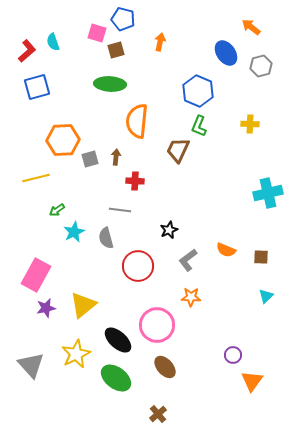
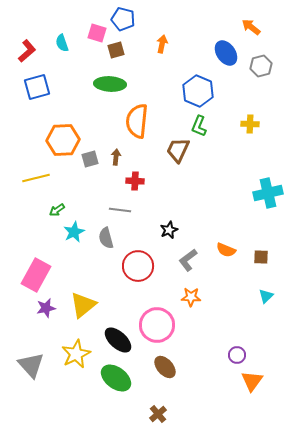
cyan semicircle at (53, 42): moved 9 px right, 1 px down
orange arrow at (160, 42): moved 2 px right, 2 px down
purple circle at (233, 355): moved 4 px right
